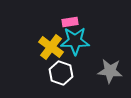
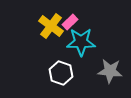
pink rectangle: rotated 35 degrees counterclockwise
cyan star: moved 6 px right, 1 px down
yellow cross: moved 21 px up
